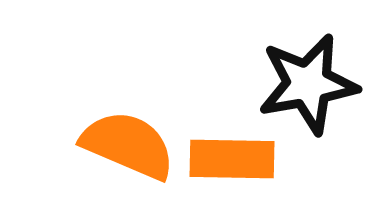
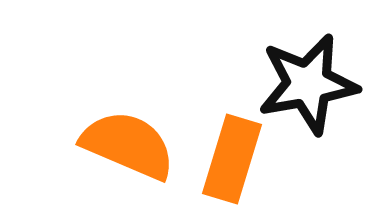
orange rectangle: rotated 74 degrees counterclockwise
